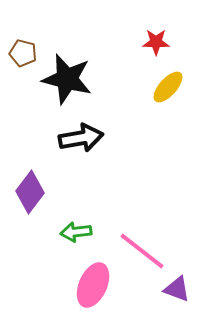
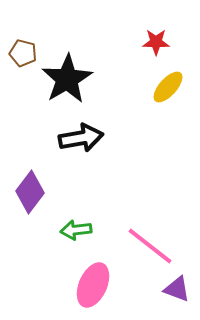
black star: rotated 27 degrees clockwise
green arrow: moved 2 px up
pink line: moved 8 px right, 5 px up
